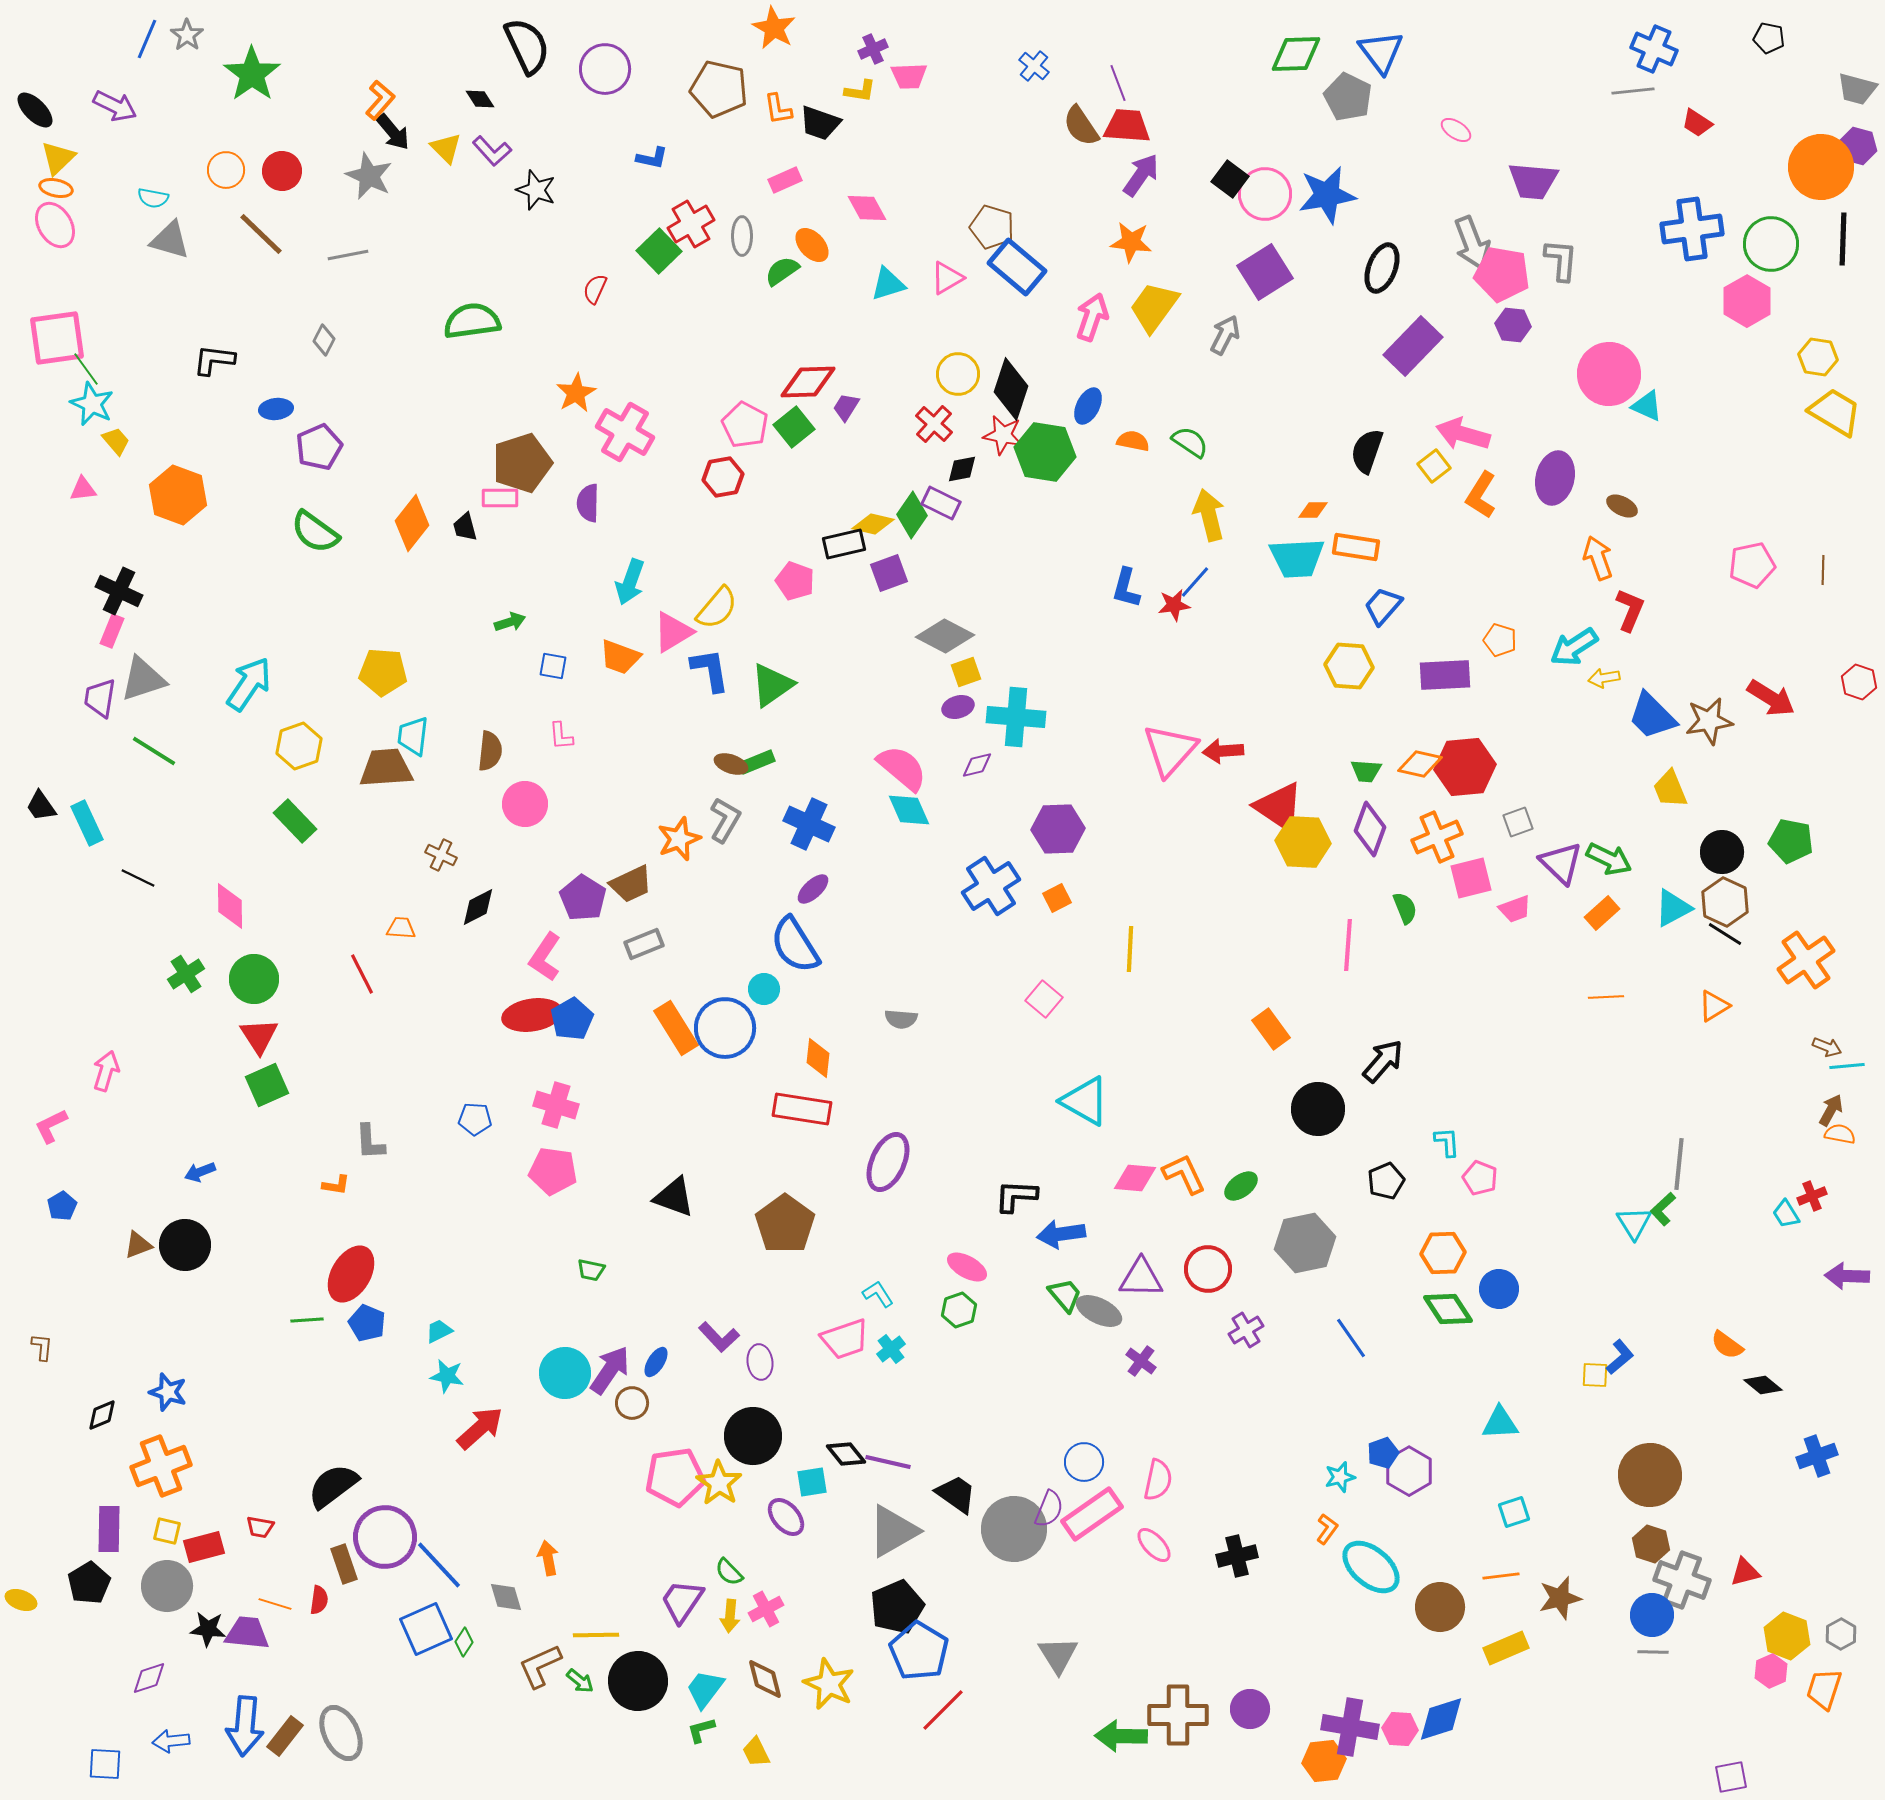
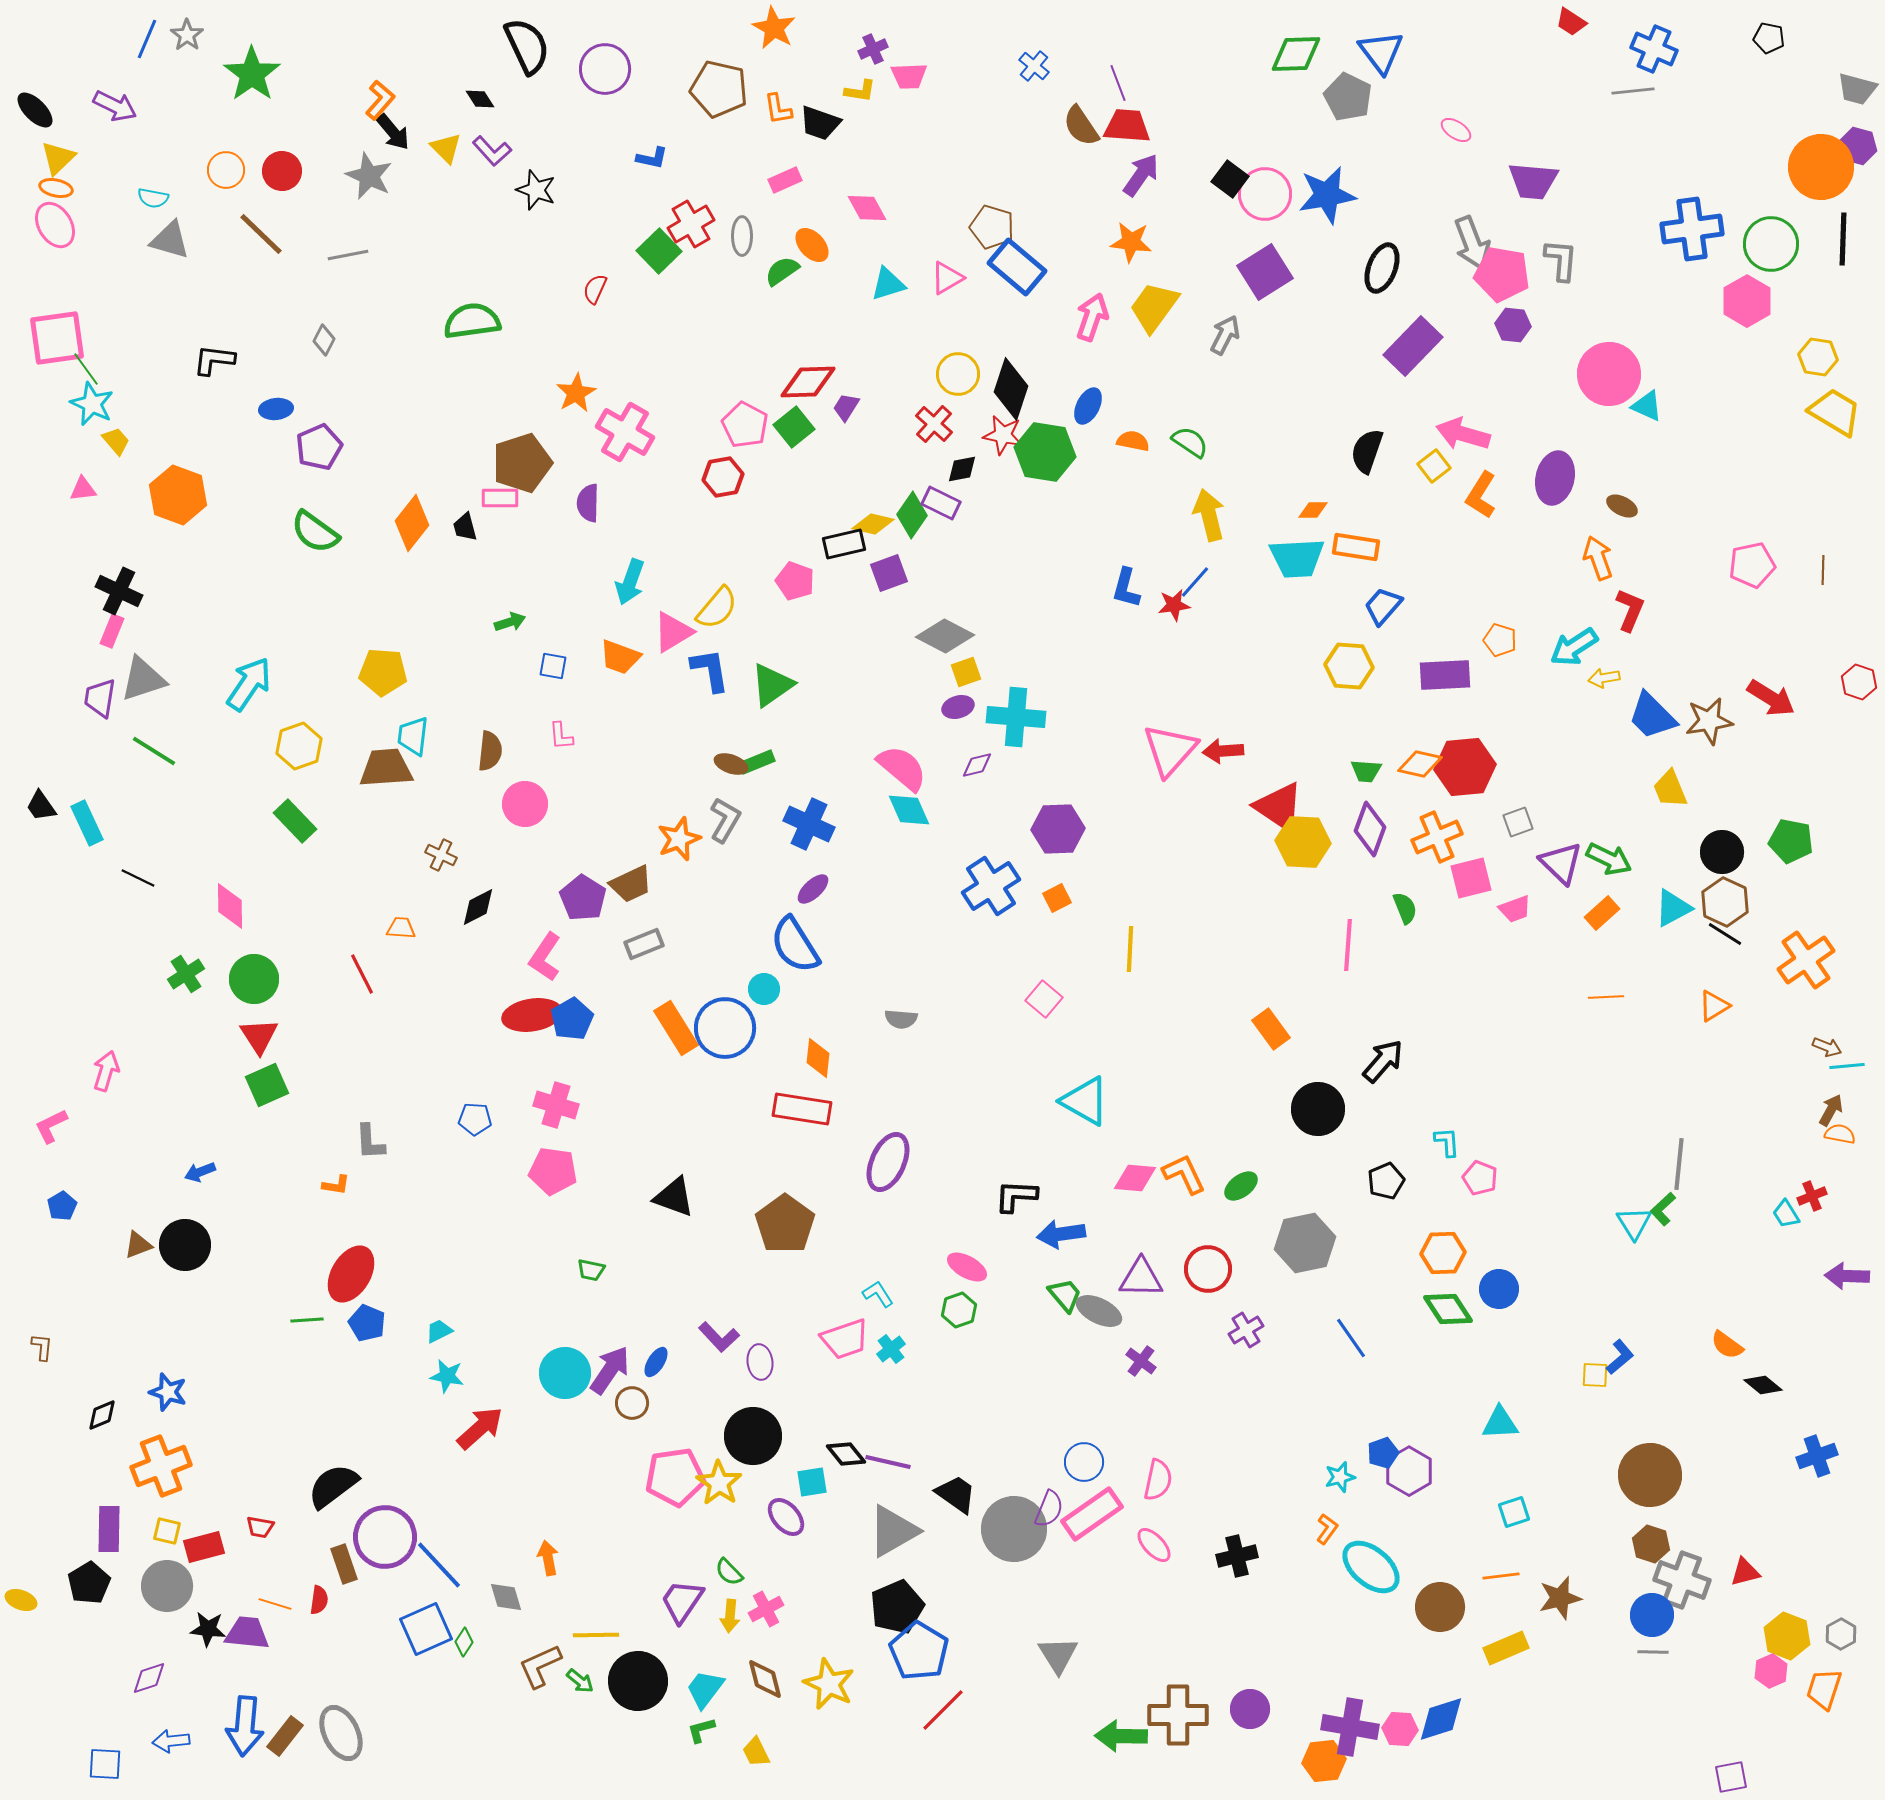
red trapezoid at (1697, 123): moved 126 px left, 101 px up
